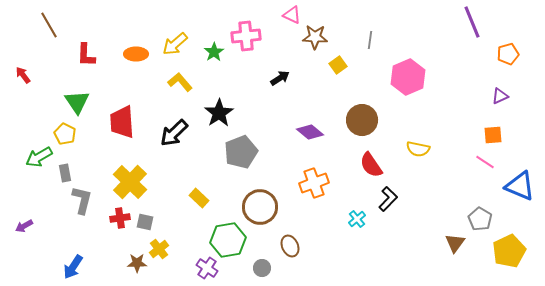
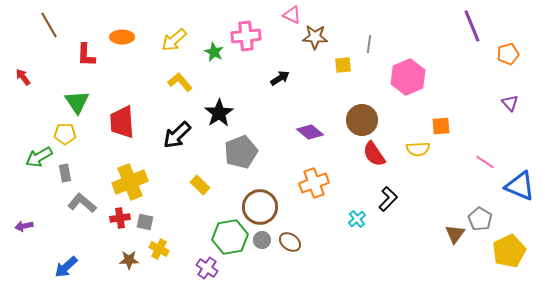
purple line at (472, 22): moved 4 px down
gray line at (370, 40): moved 1 px left, 4 px down
yellow arrow at (175, 44): moved 1 px left, 4 px up
green star at (214, 52): rotated 12 degrees counterclockwise
orange ellipse at (136, 54): moved 14 px left, 17 px up
yellow square at (338, 65): moved 5 px right; rotated 30 degrees clockwise
red arrow at (23, 75): moved 2 px down
purple triangle at (500, 96): moved 10 px right, 7 px down; rotated 48 degrees counterclockwise
black arrow at (174, 133): moved 3 px right, 2 px down
yellow pentagon at (65, 134): rotated 25 degrees counterclockwise
orange square at (493, 135): moved 52 px left, 9 px up
yellow semicircle at (418, 149): rotated 15 degrees counterclockwise
red semicircle at (371, 165): moved 3 px right, 11 px up
yellow cross at (130, 182): rotated 24 degrees clockwise
yellow rectangle at (199, 198): moved 1 px right, 13 px up
gray L-shape at (82, 200): moved 3 px down; rotated 64 degrees counterclockwise
purple arrow at (24, 226): rotated 18 degrees clockwise
green hexagon at (228, 240): moved 2 px right, 3 px up
brown triangle at (455, 243): moved 9 px up
brown ellipse at (290, 246): moved 4 px up; rotated 30 degrees counterclockwise
yellow cross at (159, 249): rotated 24 degrees counterclockwise
brown star at (137, 263): moved 8 px left, 3 px up
blue arrow at (73, 267): moved 7 px left; rotated 15 degrees clockwise
gray circle at (262, 268): moved 28 px up
